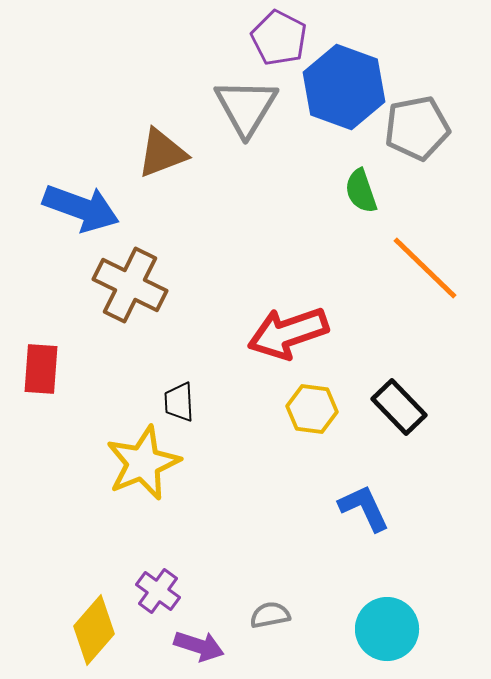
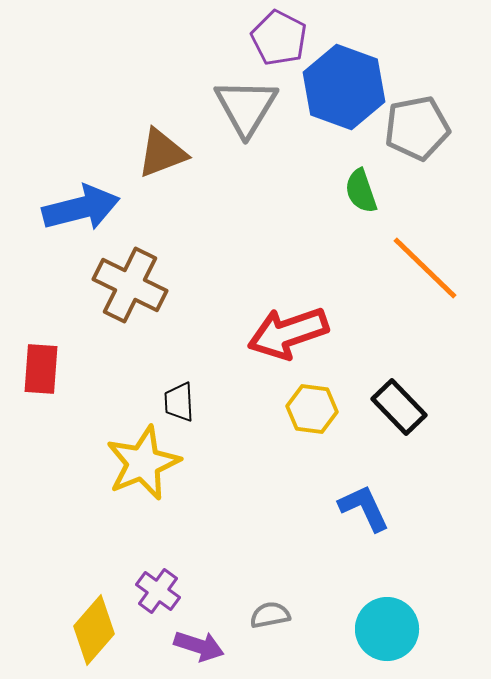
blue arrow: rotated 34 degrees counterclockwise
